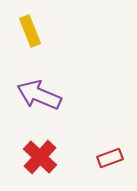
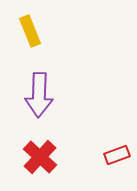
purple arrow: rotated 111 degrees counterclockwise
red rectangle: moved 7 px right, 3 px up
